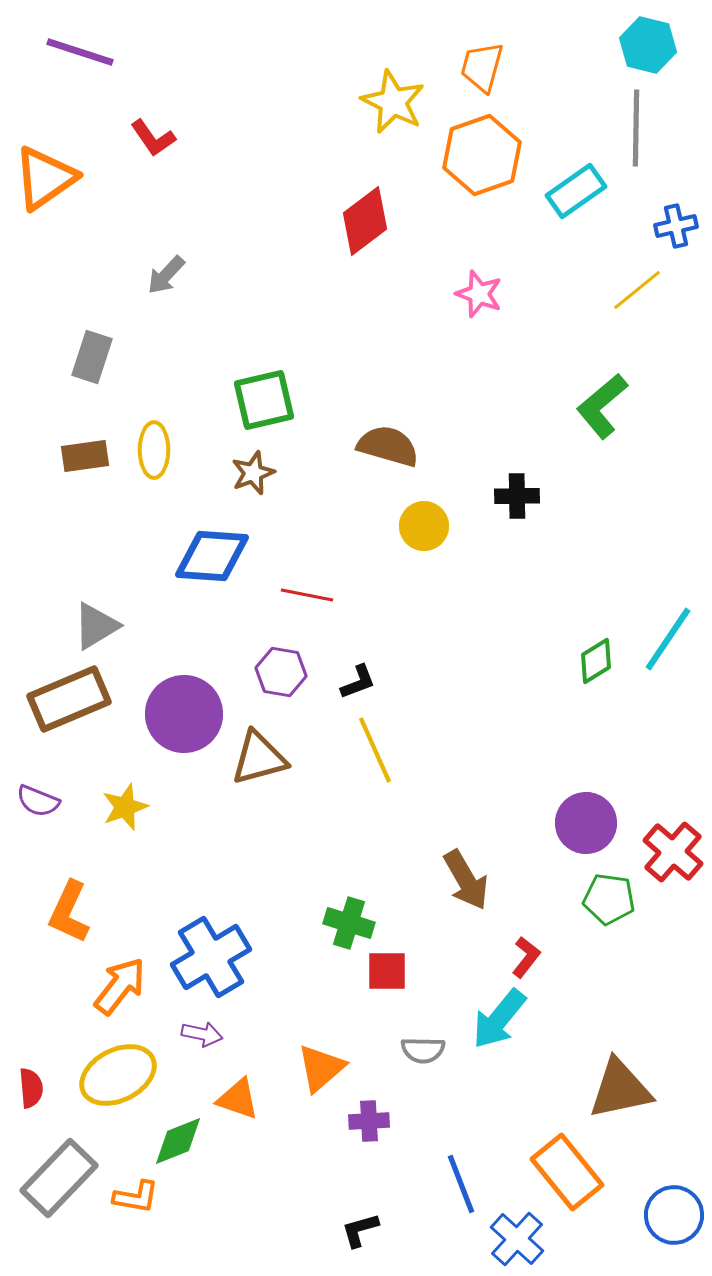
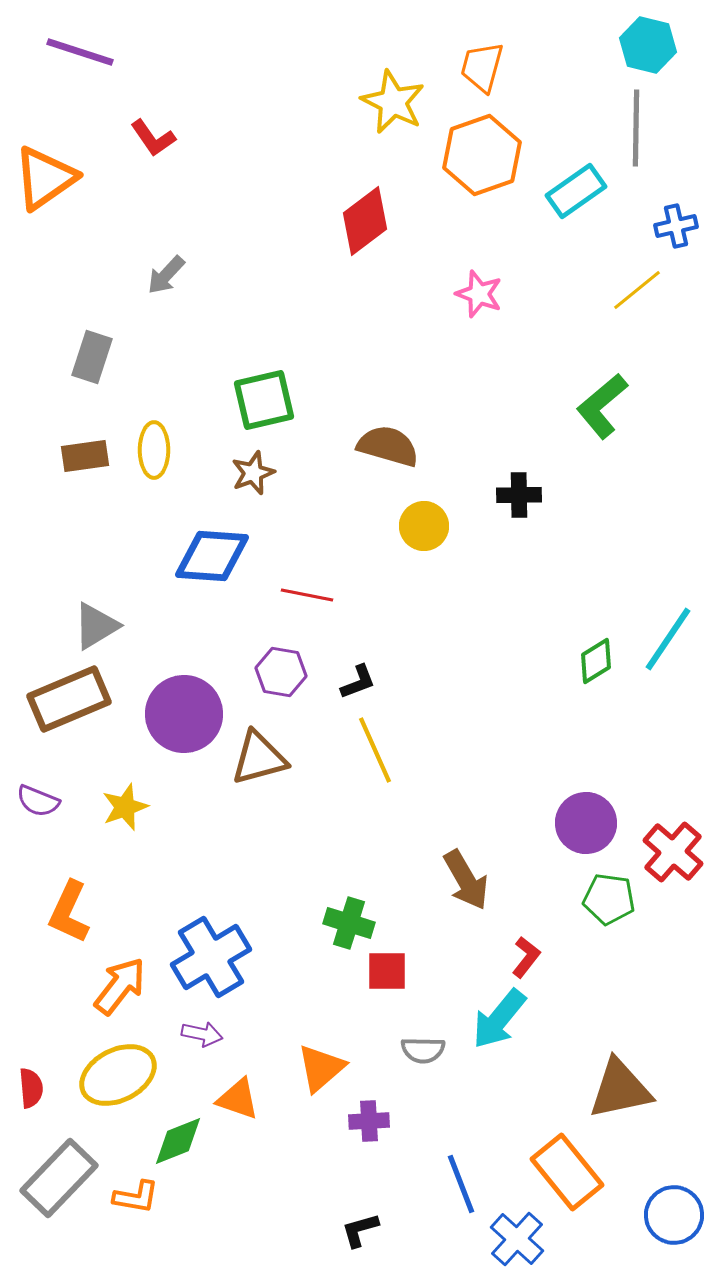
black cross at (517, 496): moved 2 px right, 1 px up
